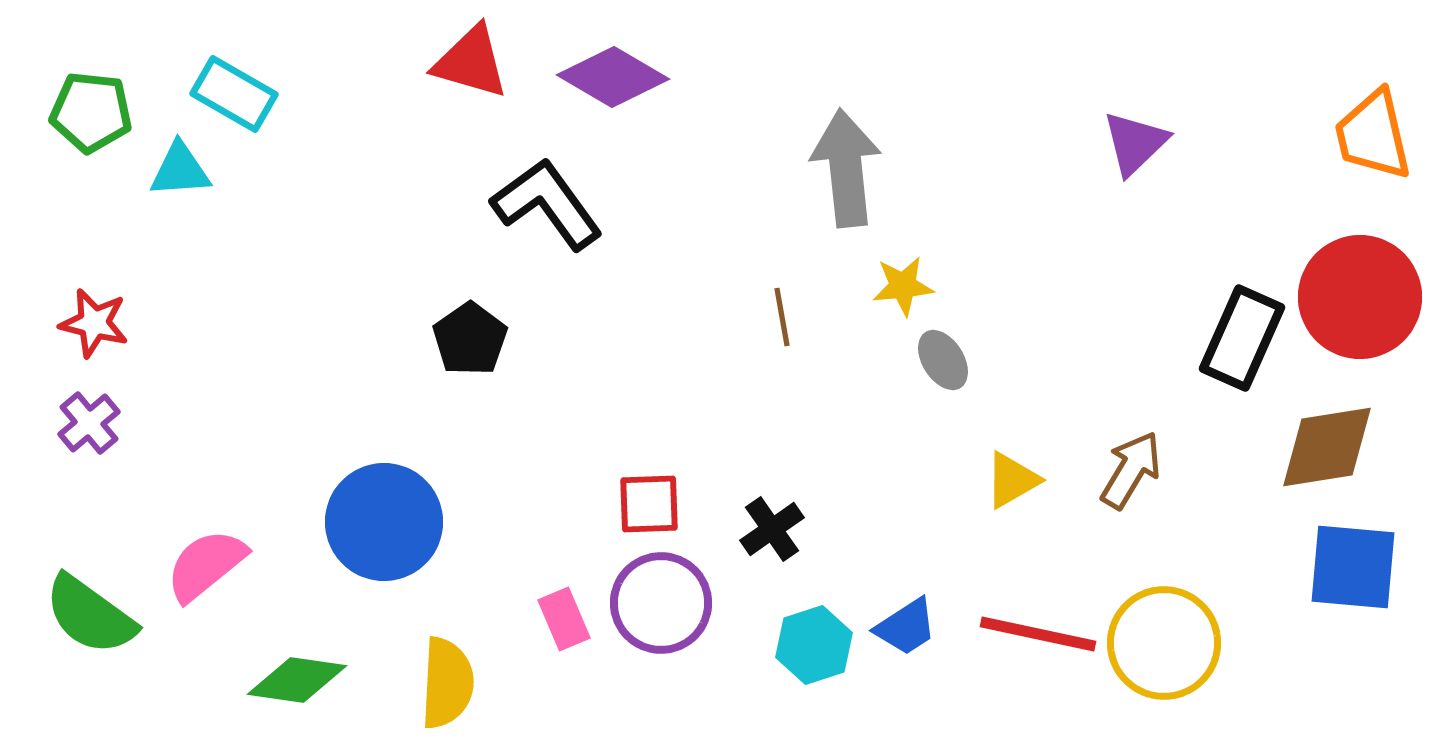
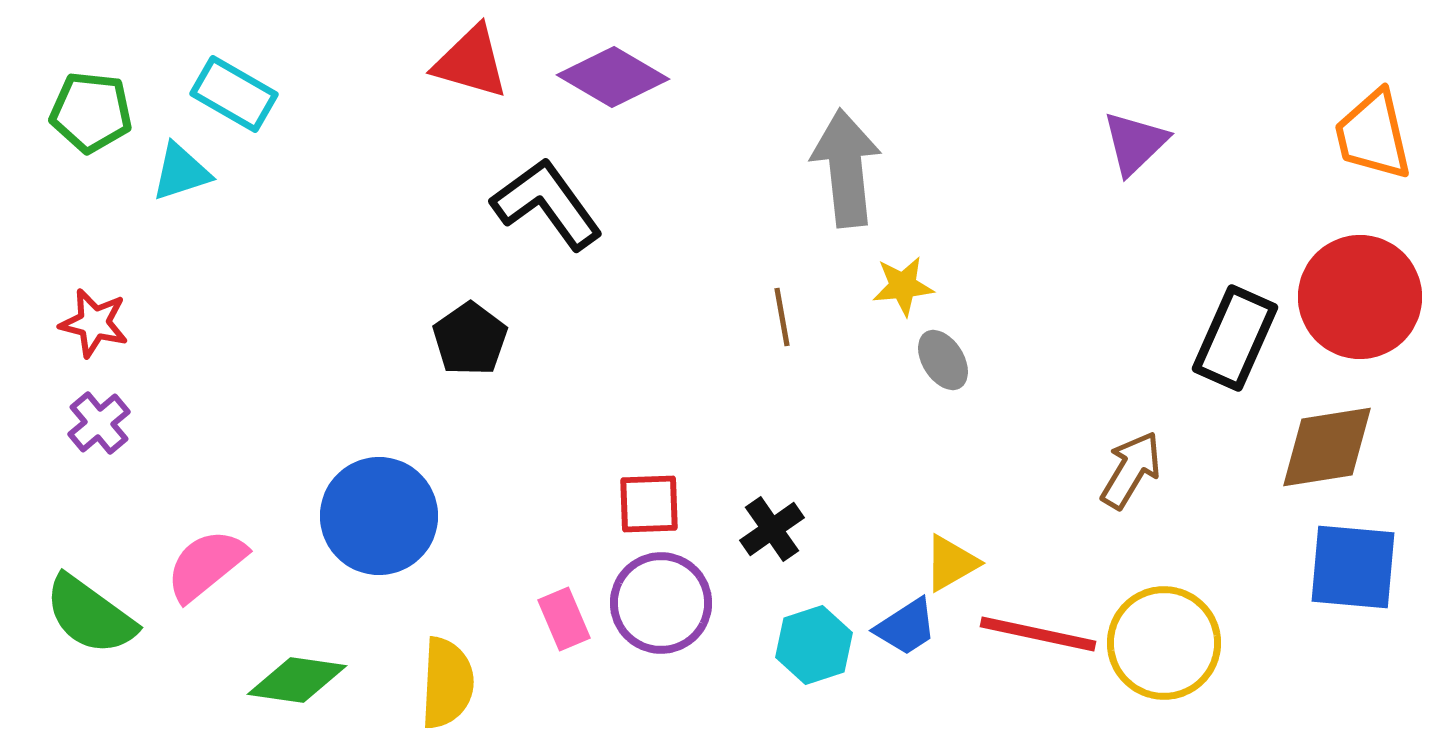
cyan triangle: moved 1 px right, 2 px down; rotated 14 degrees counterclockwise
black rectangle: moved 7 px left
purple cross: moved 10 px right
yellow triangle: moved 61 px left, 83 px down
blue circle: moved 5 px left, 6 px up
